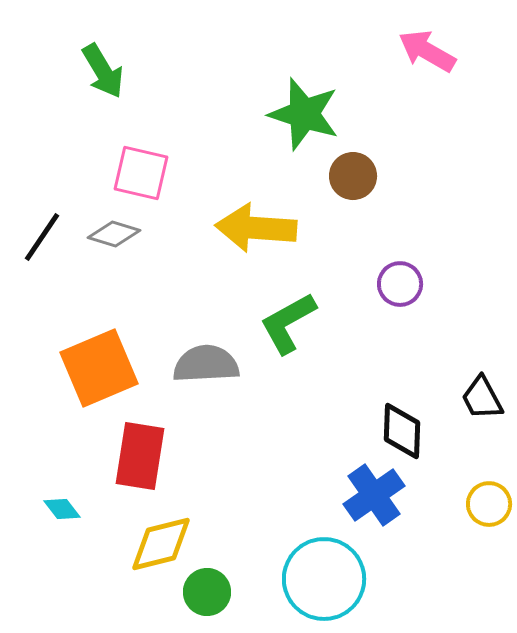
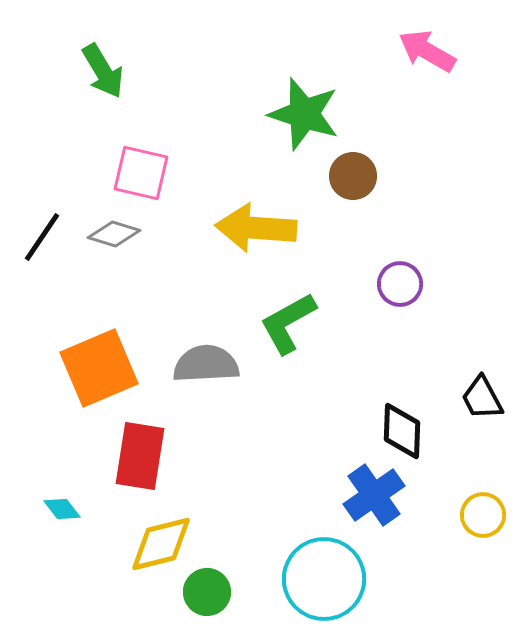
yellow circle: moved 6 px left, 11 px down
